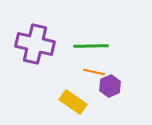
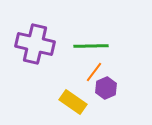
orange line: rotated 65 degrees counterclockwise
purple hexagon: moved 4 px left, 2 px down
